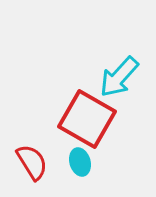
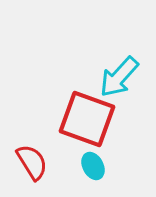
red square: rotated 10 degrees counterclockwise
cyan ellipse: moved 13 px right, 4 px down; rotated 12 degrees counterclockwise
